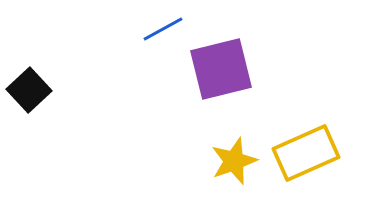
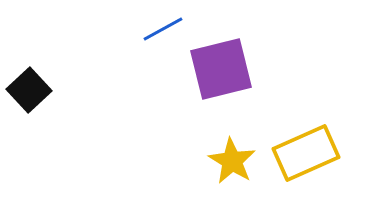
yellow star: moved 2 px left; rotated 21 degrees counterclockwise
